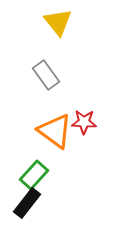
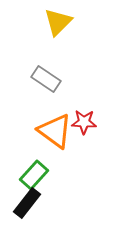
yellow triangle: rotated 24 degrees clockwise
gray rectangle: moved 4 px down; rotated 20 degrees counterclockwise
